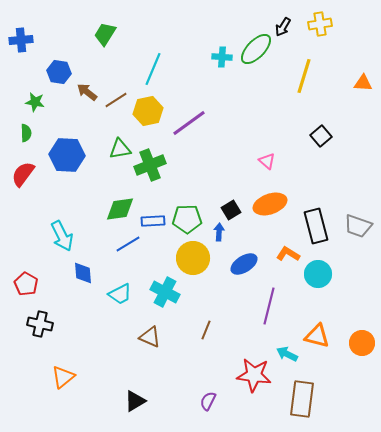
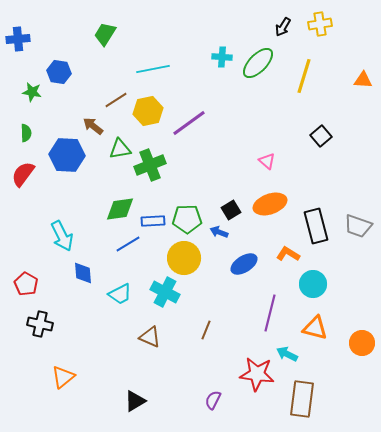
blue cross at (21, 40): moved 3 px left, 1 px up
green ellipse at (256, 49): moved 2 px right, 14 px down
cyan line at (153, 69): rotated 56 degrees clockwise
orange triangle at (363, 83): moved 3 px up
brown arrow at (87, 92): moved 6 px right, 34 px down
green star at (35, 102): moved 3 px left, 10 px up
blue arrow at (219, 232): rotated 72 degrees counterclockwise
yellow circle at (193, 258): moved 9 px left
cyan circle at (318, 274): moved 5 px left, 10 px down
purple line at (269, 306): moved 1 px right, 7 px down
orange triangle at (317, 336): moved 2 px left, 8 px up
red star at (254, 375): moved 3 px right, 1 px up
purple semicircle at (208, 401): moved 5 px right, 1 px up
